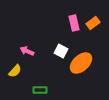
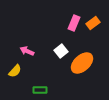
pink rectangle: rotated 35 degrees clockwise
white square: rotated 24 degrees clockwise
orange ellipse: moved 1 px right
